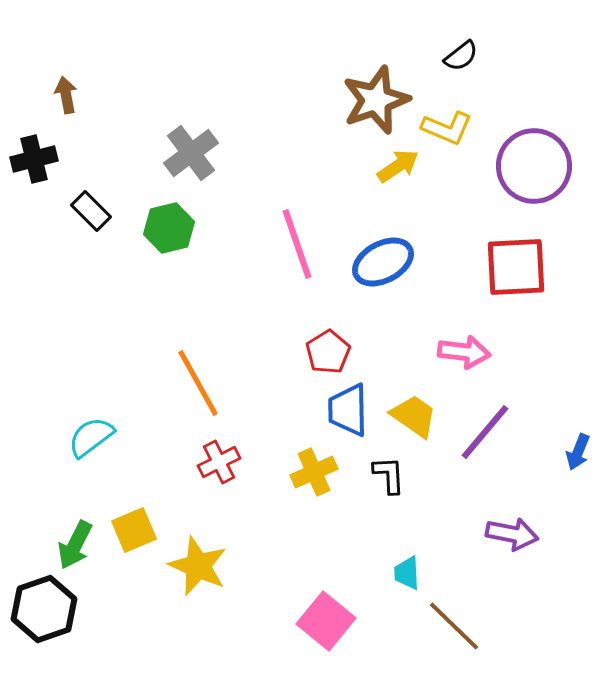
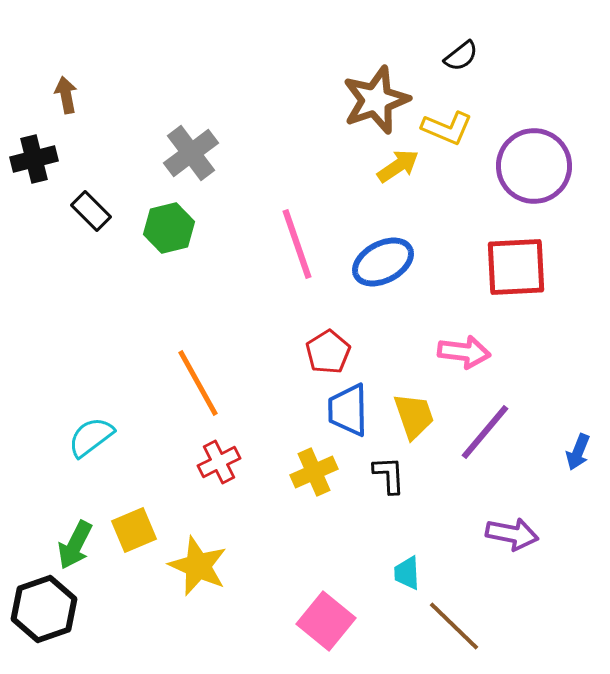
yellow trapezoid: rotated 36 degrees clockwise
